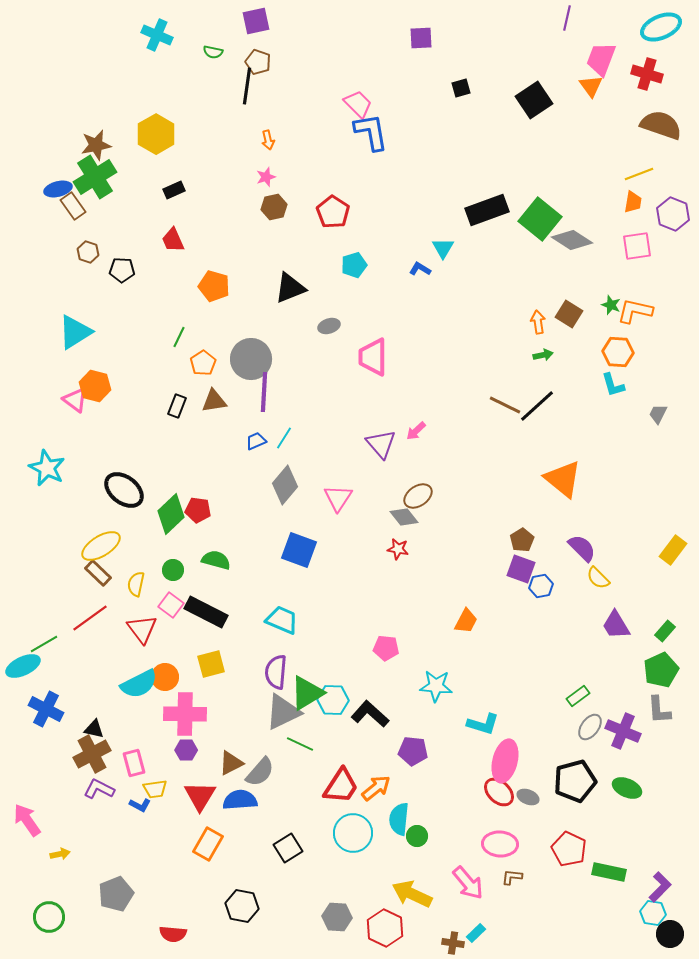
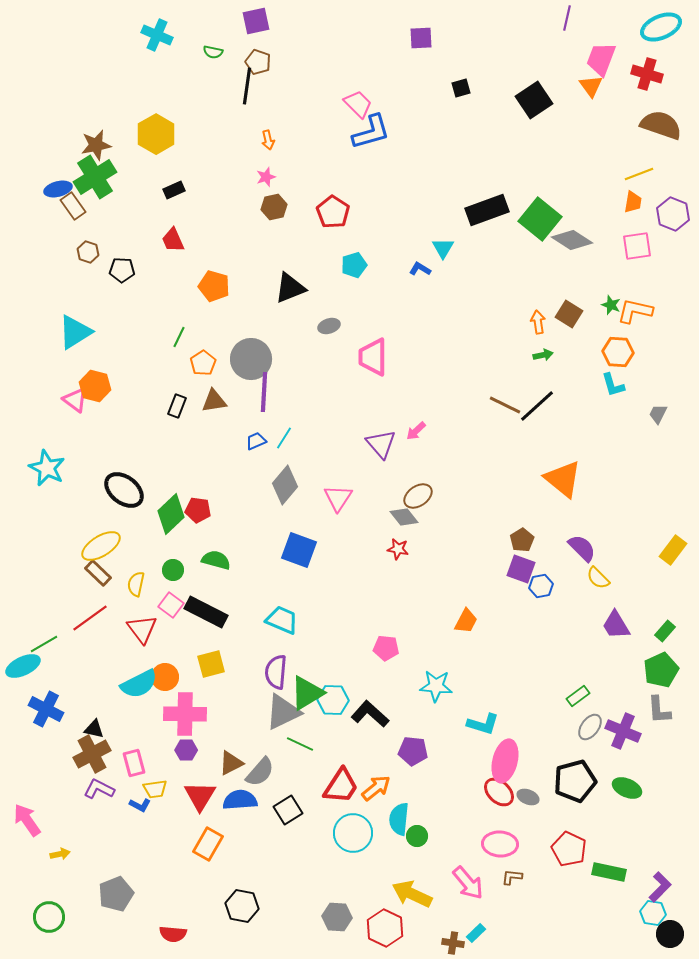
blue L-shape at (371, 132): rotated 84 degrees clockwise
black square at (288, 848): moved 38 px up
